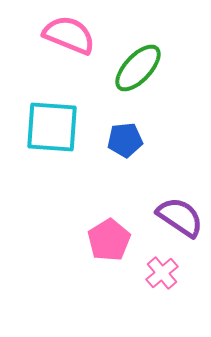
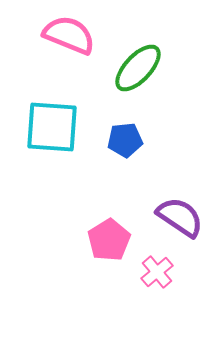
pink cross: moved 5 px left, 1 px up
